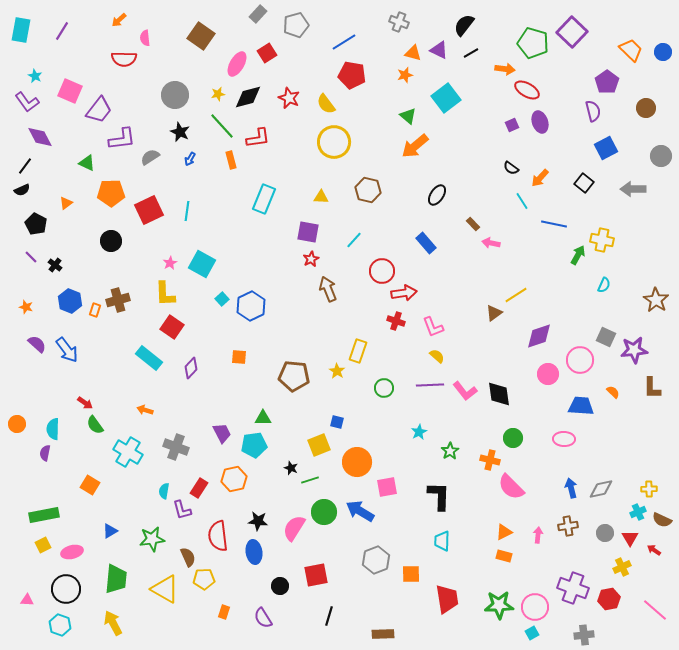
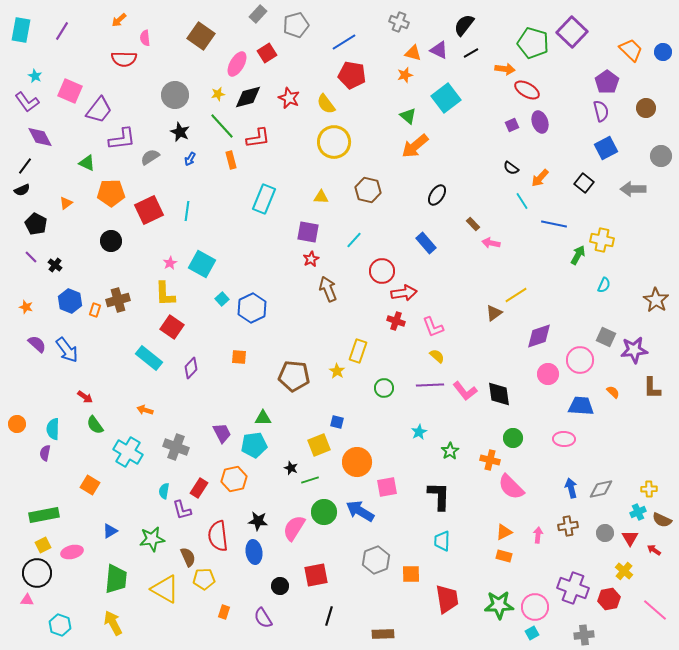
purple semicircle at (593, 111): moved 8 px right
blue hexagon at (251, 306): moved 1 px right, 2 px down
red arrow at (85, 403): moved 6 px up
yellow cross at (622, 567): moved 2 px right, 4 px down; rotated 24 degrees counterclockwise
black circle at (66, 589): moved 29 px left, 16 px up
